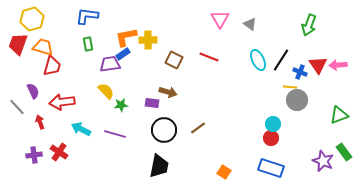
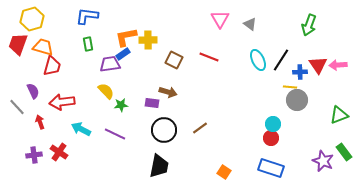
blue cross at (300, 72): rotated 24 degrees counterclockwise
brown line at (198, 128): moved 2 px right
purple line at (115, 134): rotated 10 degrees clockwise
